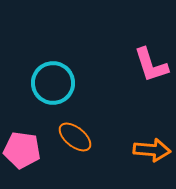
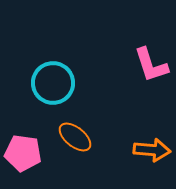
pink pentagon: moved 1 px right, 3 px down
